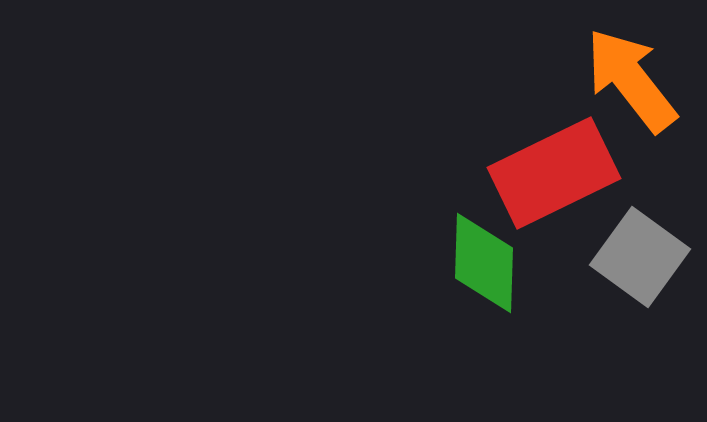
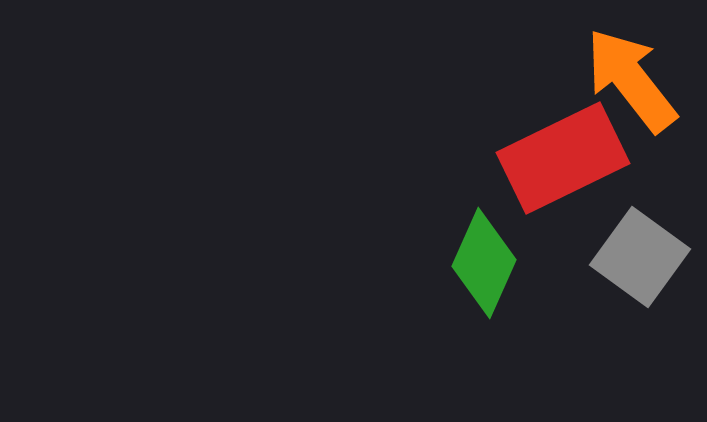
red rectangle: moved 9 px right, 15 px up
green diamond: rotated 22 degrees clockwise
